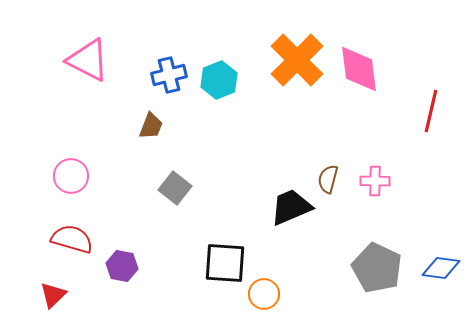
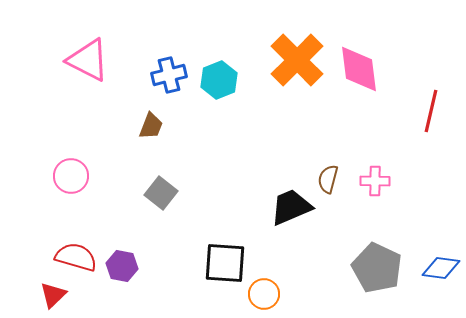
gray square: moved 14 px left, 5 px down
red semicircle: moved 4 px right, 18 px down
